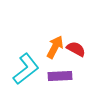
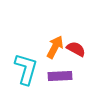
cyan L-shape: rotated 36 degrees counterclockwise
